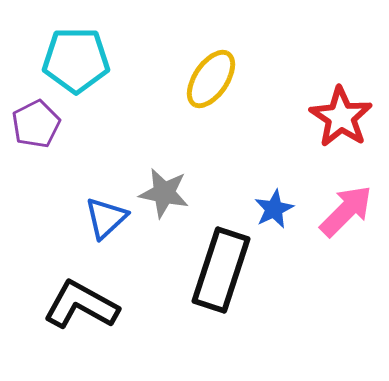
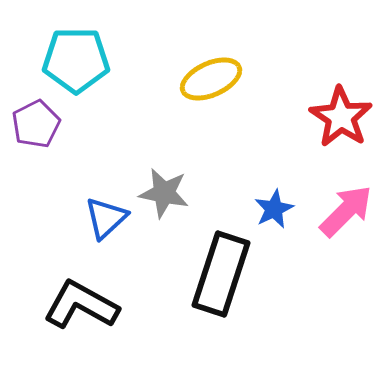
yellow ellipse: rotated 32 degrees clockwise
black rectangle: moved 4 px down
